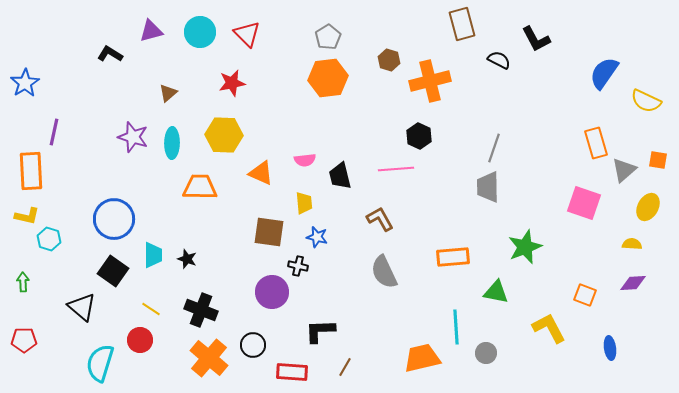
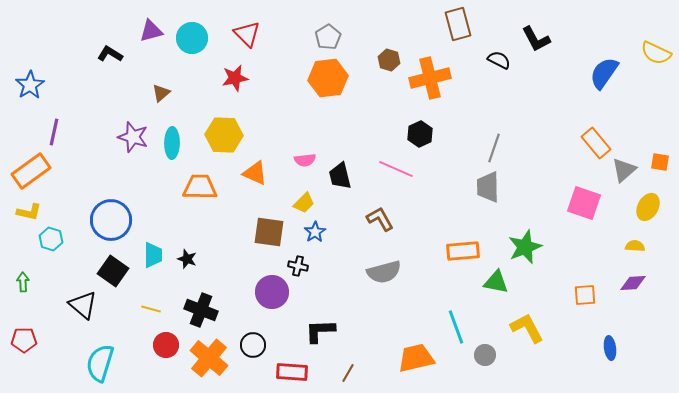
brown rectangle at (462, 24): moved 4 px left
cyan circle at (200, 32): moved 8 px left, 6 px down
orange cross at (430, 81): moved 3 px up
blue star at (25, 83): moved 5 px right, 2 px down
red star at (232, 83): moved 3 px right, 5 px up
brown triangle at (168, 93): moved 7 px left
yellow semicircle at (646, 101): moved 10 px right, 48 px up
black hexagon at (419, 136): moved 1 px right, 2 px up; rotated 10 degrees clockwise
orange rectangle at (596, 143): rotated 24 degrees counterclockwise
orange square at (658, 160): moved 2 px right, 2 px down
pink line at (396, 169): rotated 28 degrees clockwise
orange rectangle at (31, 171): rotated 57 degrees clockwise
orange triangle at (261, 173): moved 6 px left
yellow trapezoid at (304, 203): rotated 50 degrees clockwise
yellow L-shape at (27, 216): moved 2 px right, 4 px up
blue circle at (114, 219): moved 3 px left, 1 px down
blue star at (317, 237): moved 2 px left, 5 px up; rotated 25 degrees clockwise
cyan hexagon at (49, 239): moved 2 px right
yellow semicircle at (632, 244): moved 3 px right, 2 px down
orange rectangle at (453, 257): moved 10 px right, 6 px up
gray semicircle at (384, 272): rotated 80 degrees counterclockwise
green triangle at (496, 292): moved 10 px up
orange square at (585, 295): rotated 25 degrees counterclockwise
black triangle at (82, 307): moved 1 px right, 2 px up
yellow line at (151, 309): rotated 18 degrees counterclockwise
cyan line at (456, 327): rotated 16 degrees counterclockwise
yellow L-shape at (549, 328): moved 22 px left
red circle at (140, 340): moved 26 px right, 5 px down
gray circle at (486, 353): moved 1 px left, 2 px down
orange trapezoid at (422, 358): moved 6 px left
brown line at (345, 367): moved 3 px right, 6 px down
